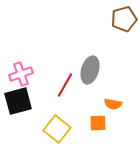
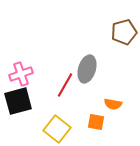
brown pentagon: moved 13 px down
gray ellipse: moved 3 px left, 1 px up
orange square: moved 2 px left, 1 px up; rotated 12 degrees clockwise
